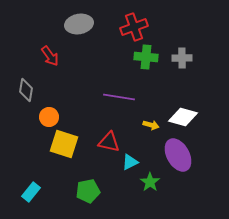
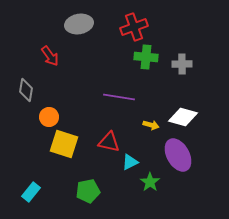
gray cross: moved 6 px down
